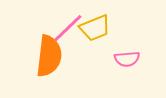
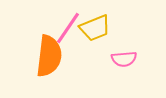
pink line: rotated 12 degrees counterclockwise
pink semicircle: moved 3 px left
